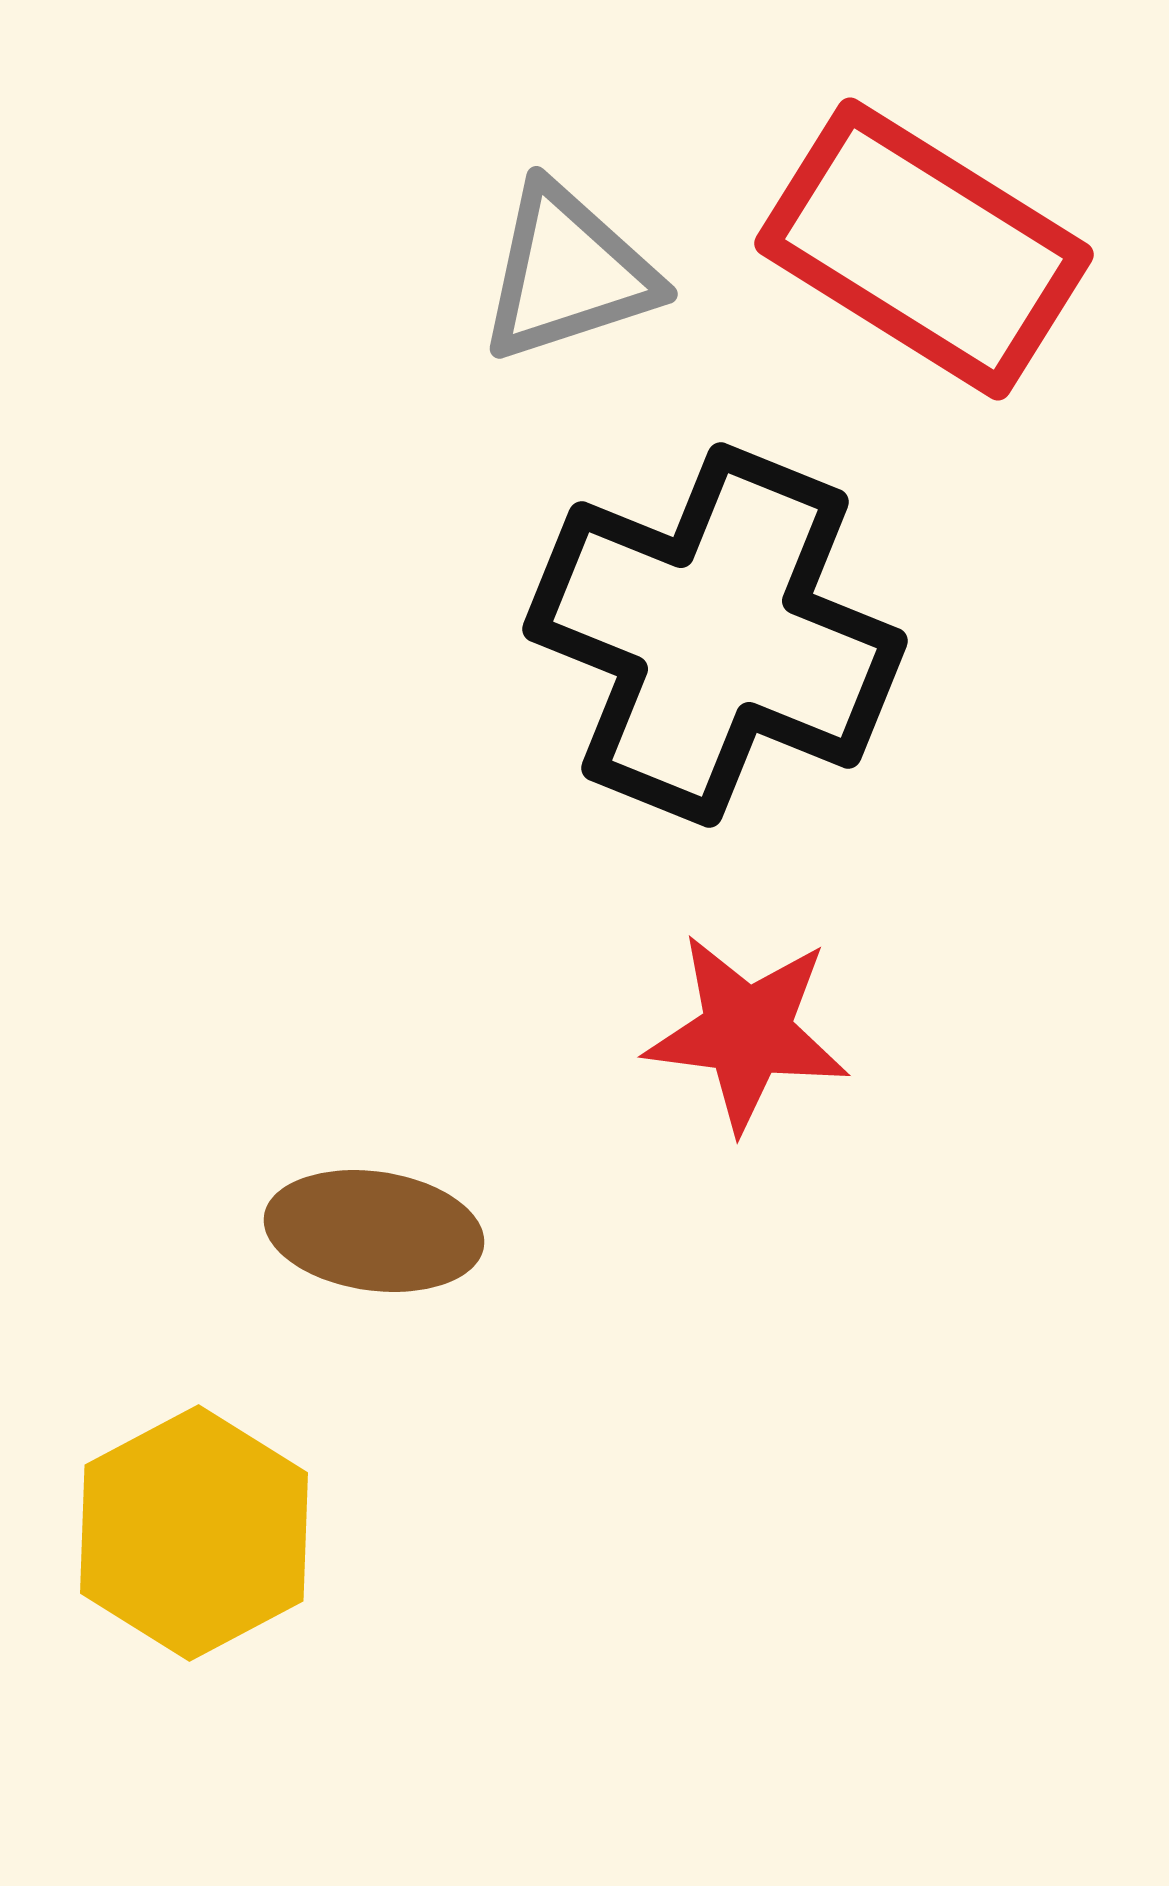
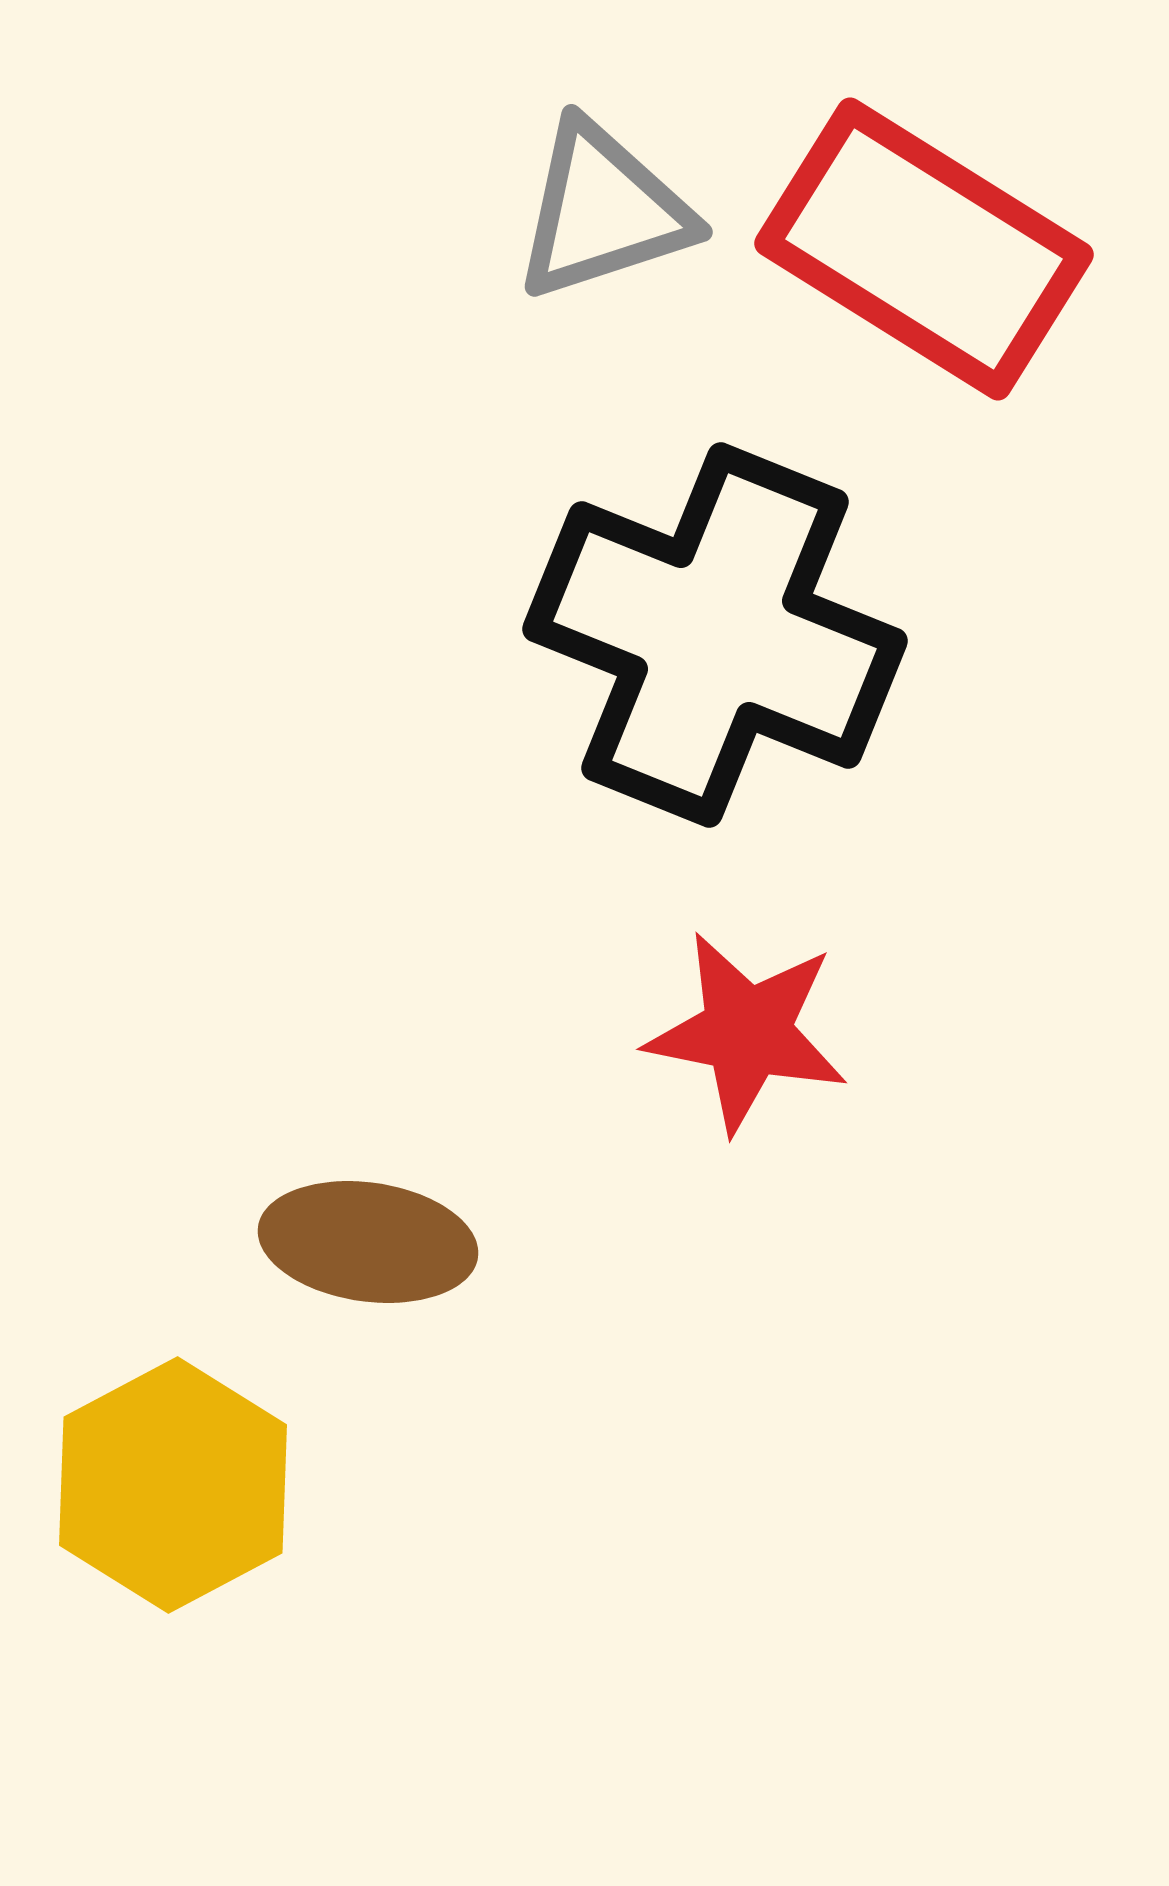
gray triangle: moved 35 px right, 62 px up
red star: rotated 4 degrees clockwise
brown ellipse: moved 6 px left, 11 px down
yellow hexagon: moved 21 px left, 48 px up
